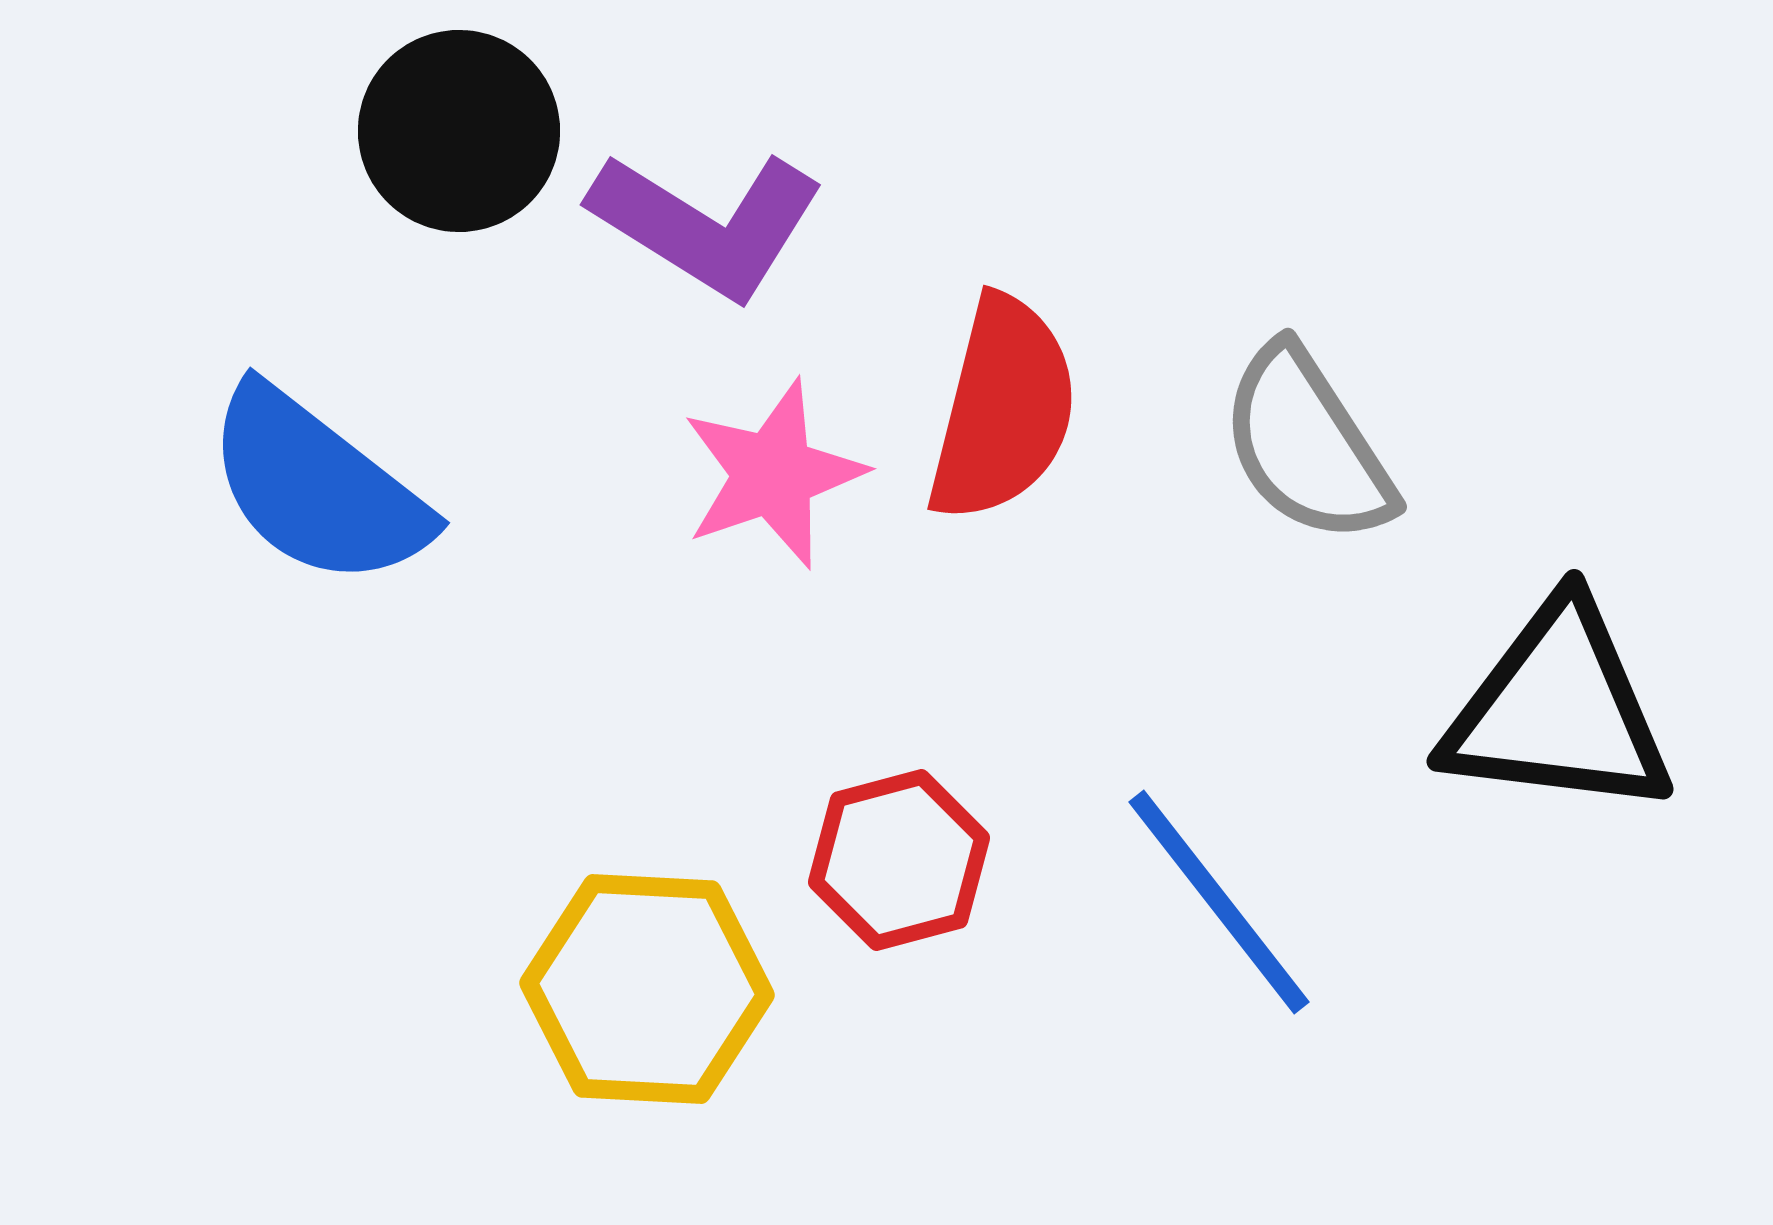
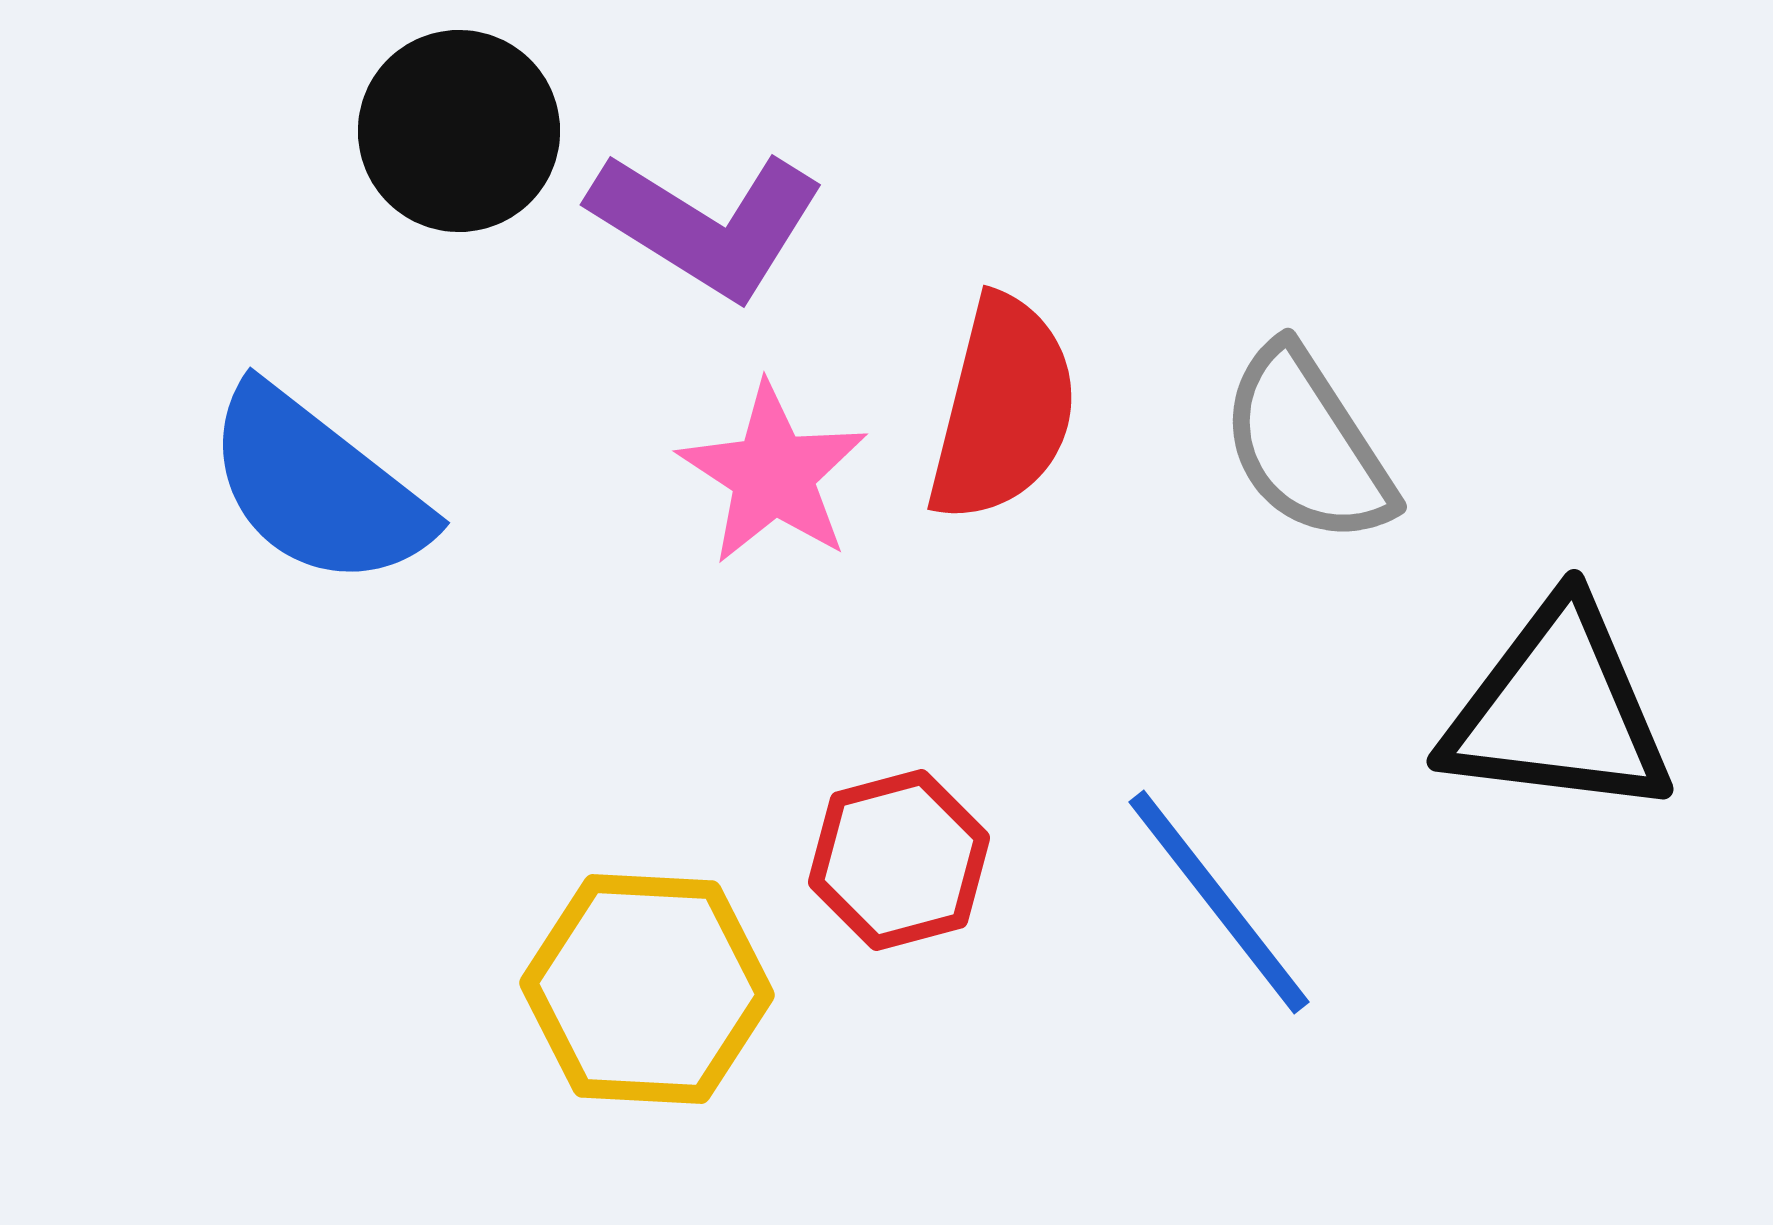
pink star: rotated 20 degrees counterclockwise
